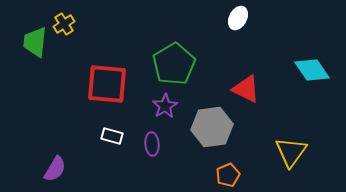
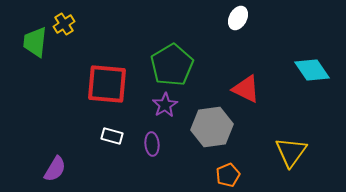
green pentagon: moved 2 px left, 1 px down
purple star: moved 1 px up
